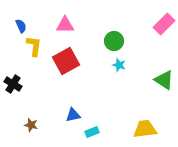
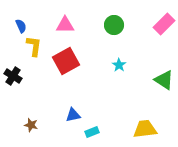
green circle: moved 16 px up
cyan star: rotated 16 degrees clockwise
black cross: moved 8 px up
